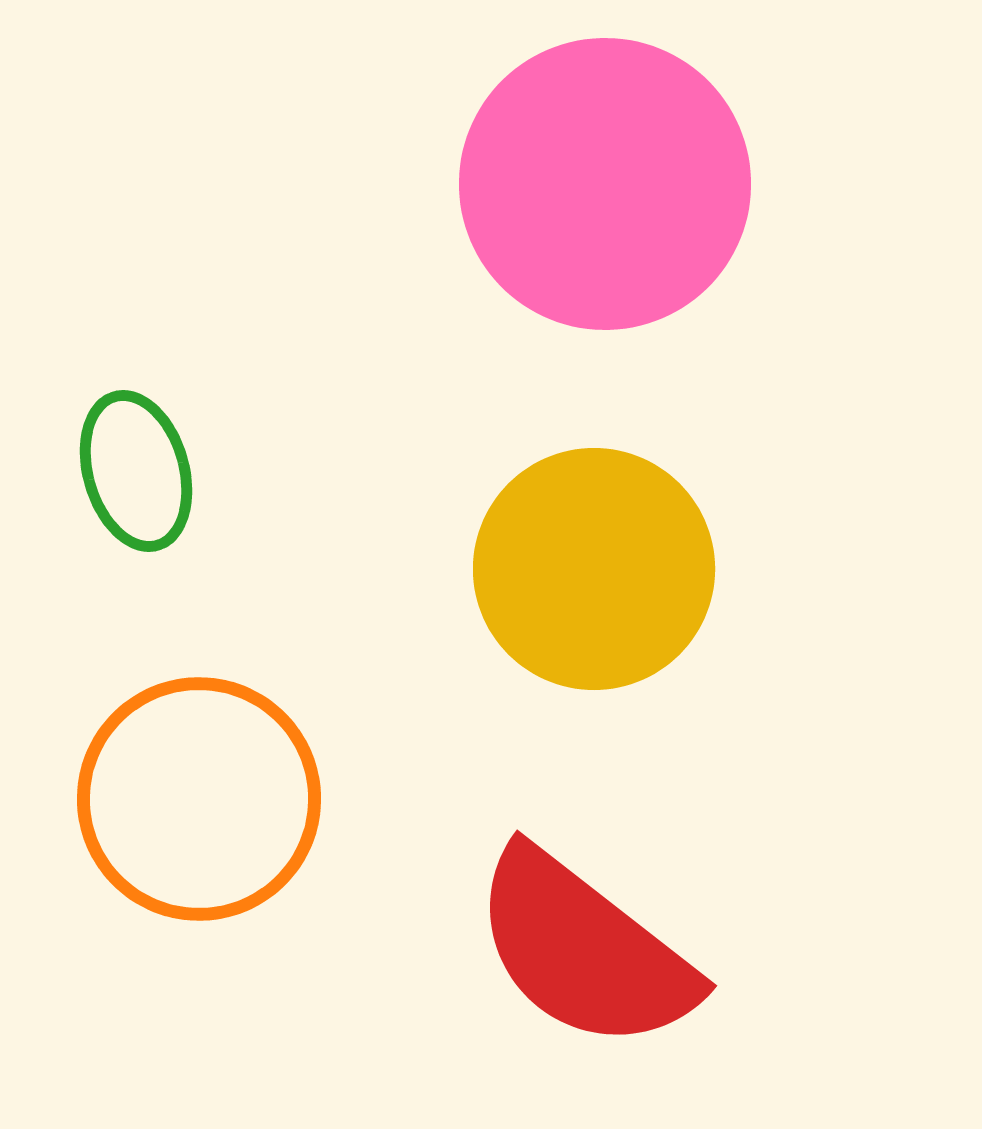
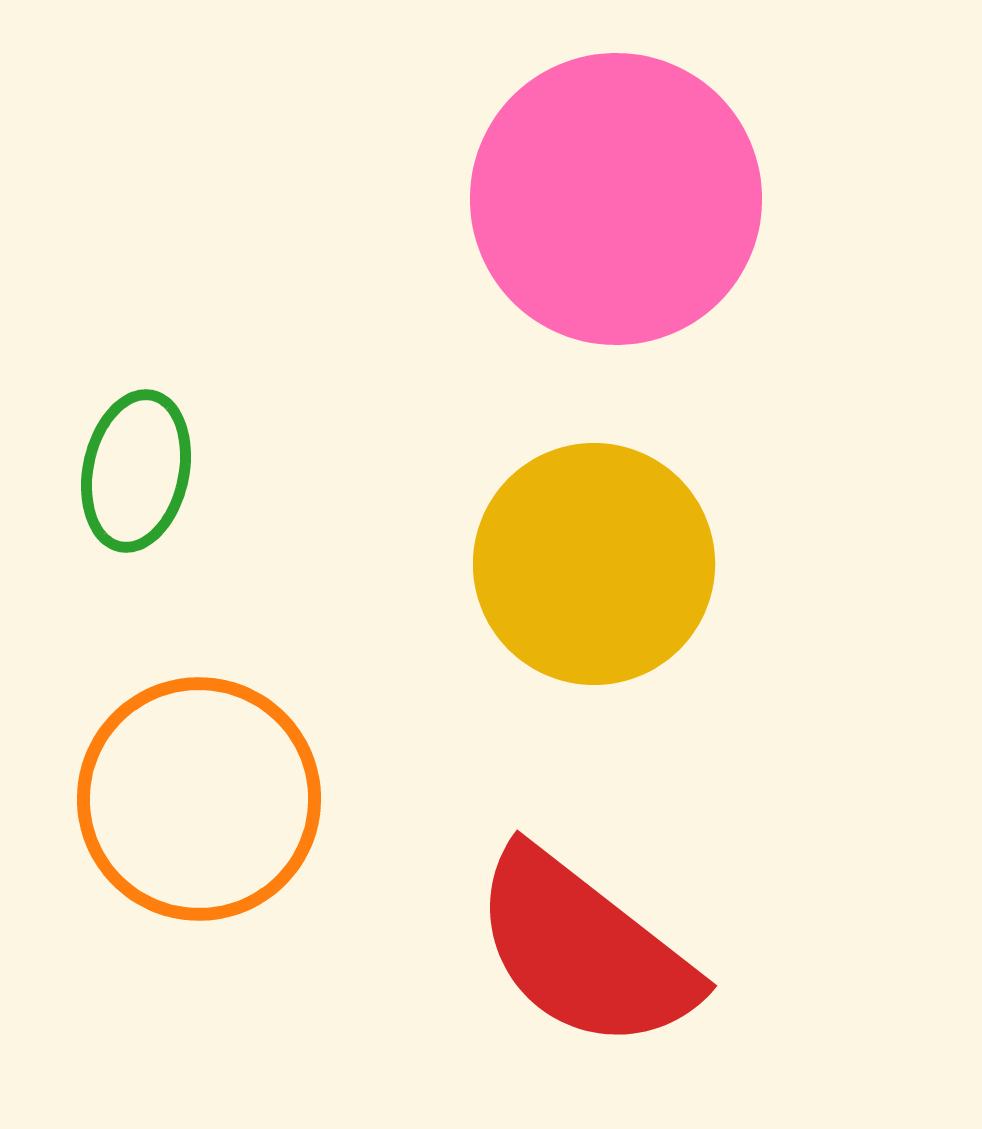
pink circle: moved 11 px right, 15 px down
green ellipse: rotated 28 degrees clockwise
yellow circle: moved 5 px up
